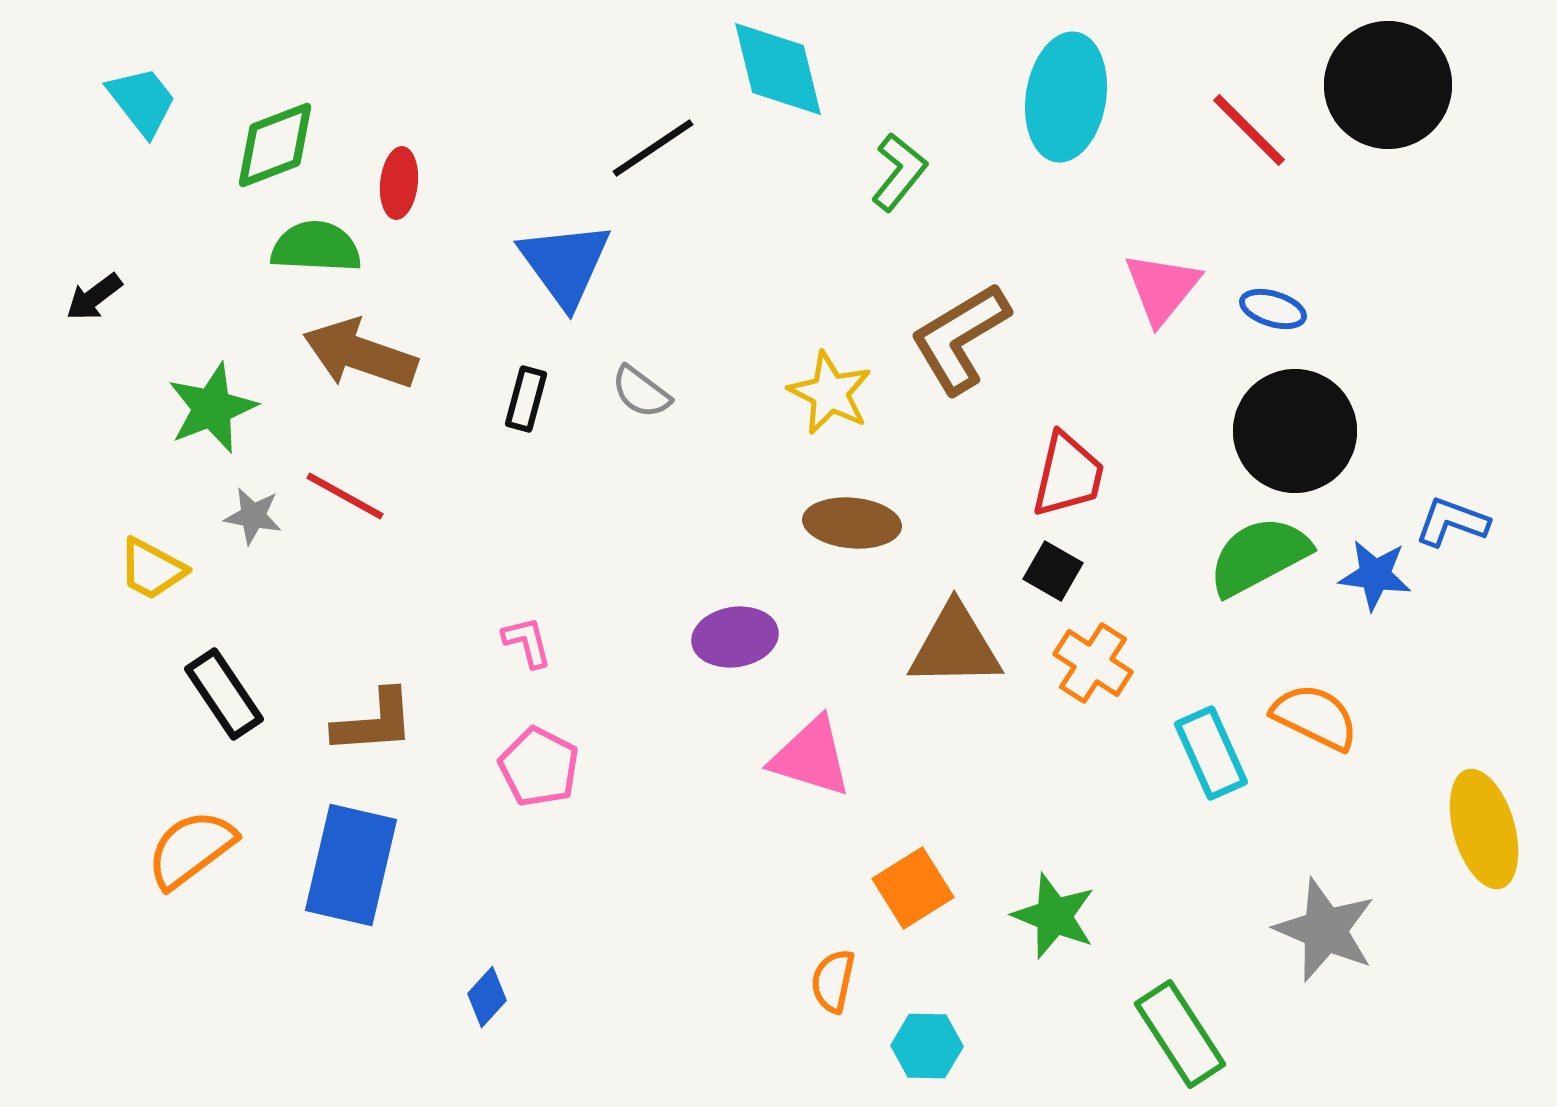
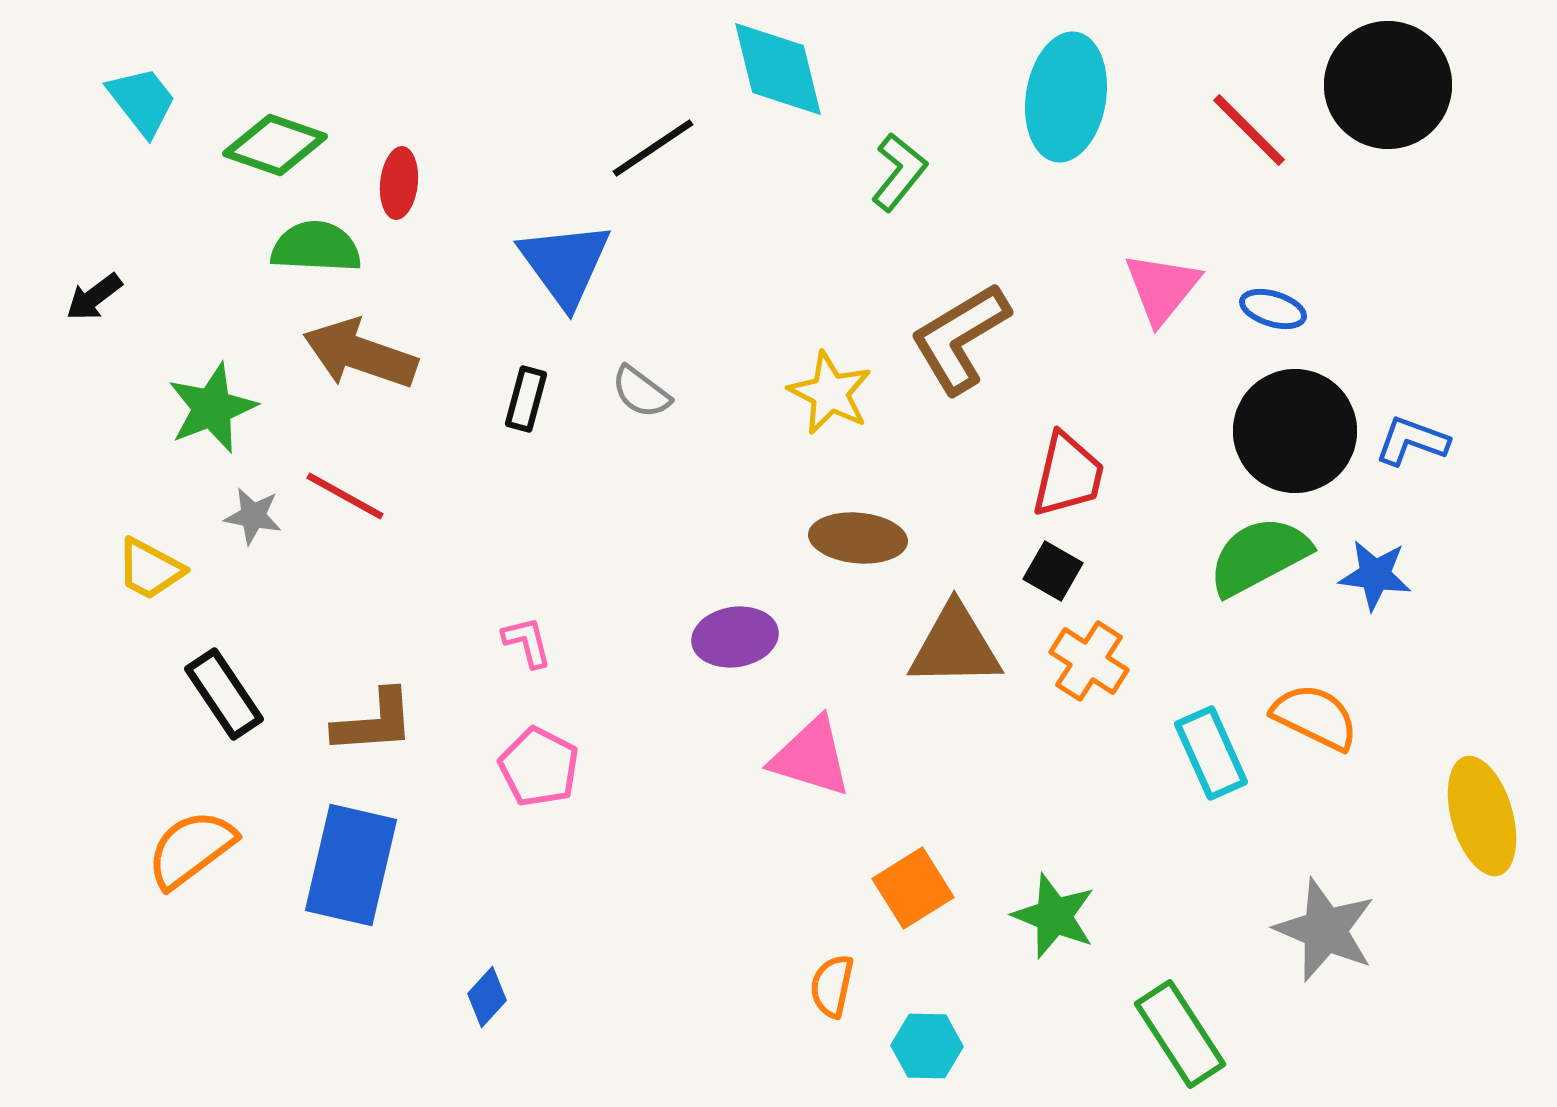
green diamond at (275, 145): rotated 40 degrees clockwise
blue L-shape at (1452, 522): moved 40 px left, 81 px up
brown ellipse at (852, 523): moved 6 px right, 15 px down
yellow trapezoid at (152, 569): moved 2 px left
orange cross at (1093, 663): moved 4 px left, 2 px up
yellow ellipse at (1484, 829): moved 2 px left, 13 px up
orange semicircle at (833, 981): moved 1 px left, 5 px down
